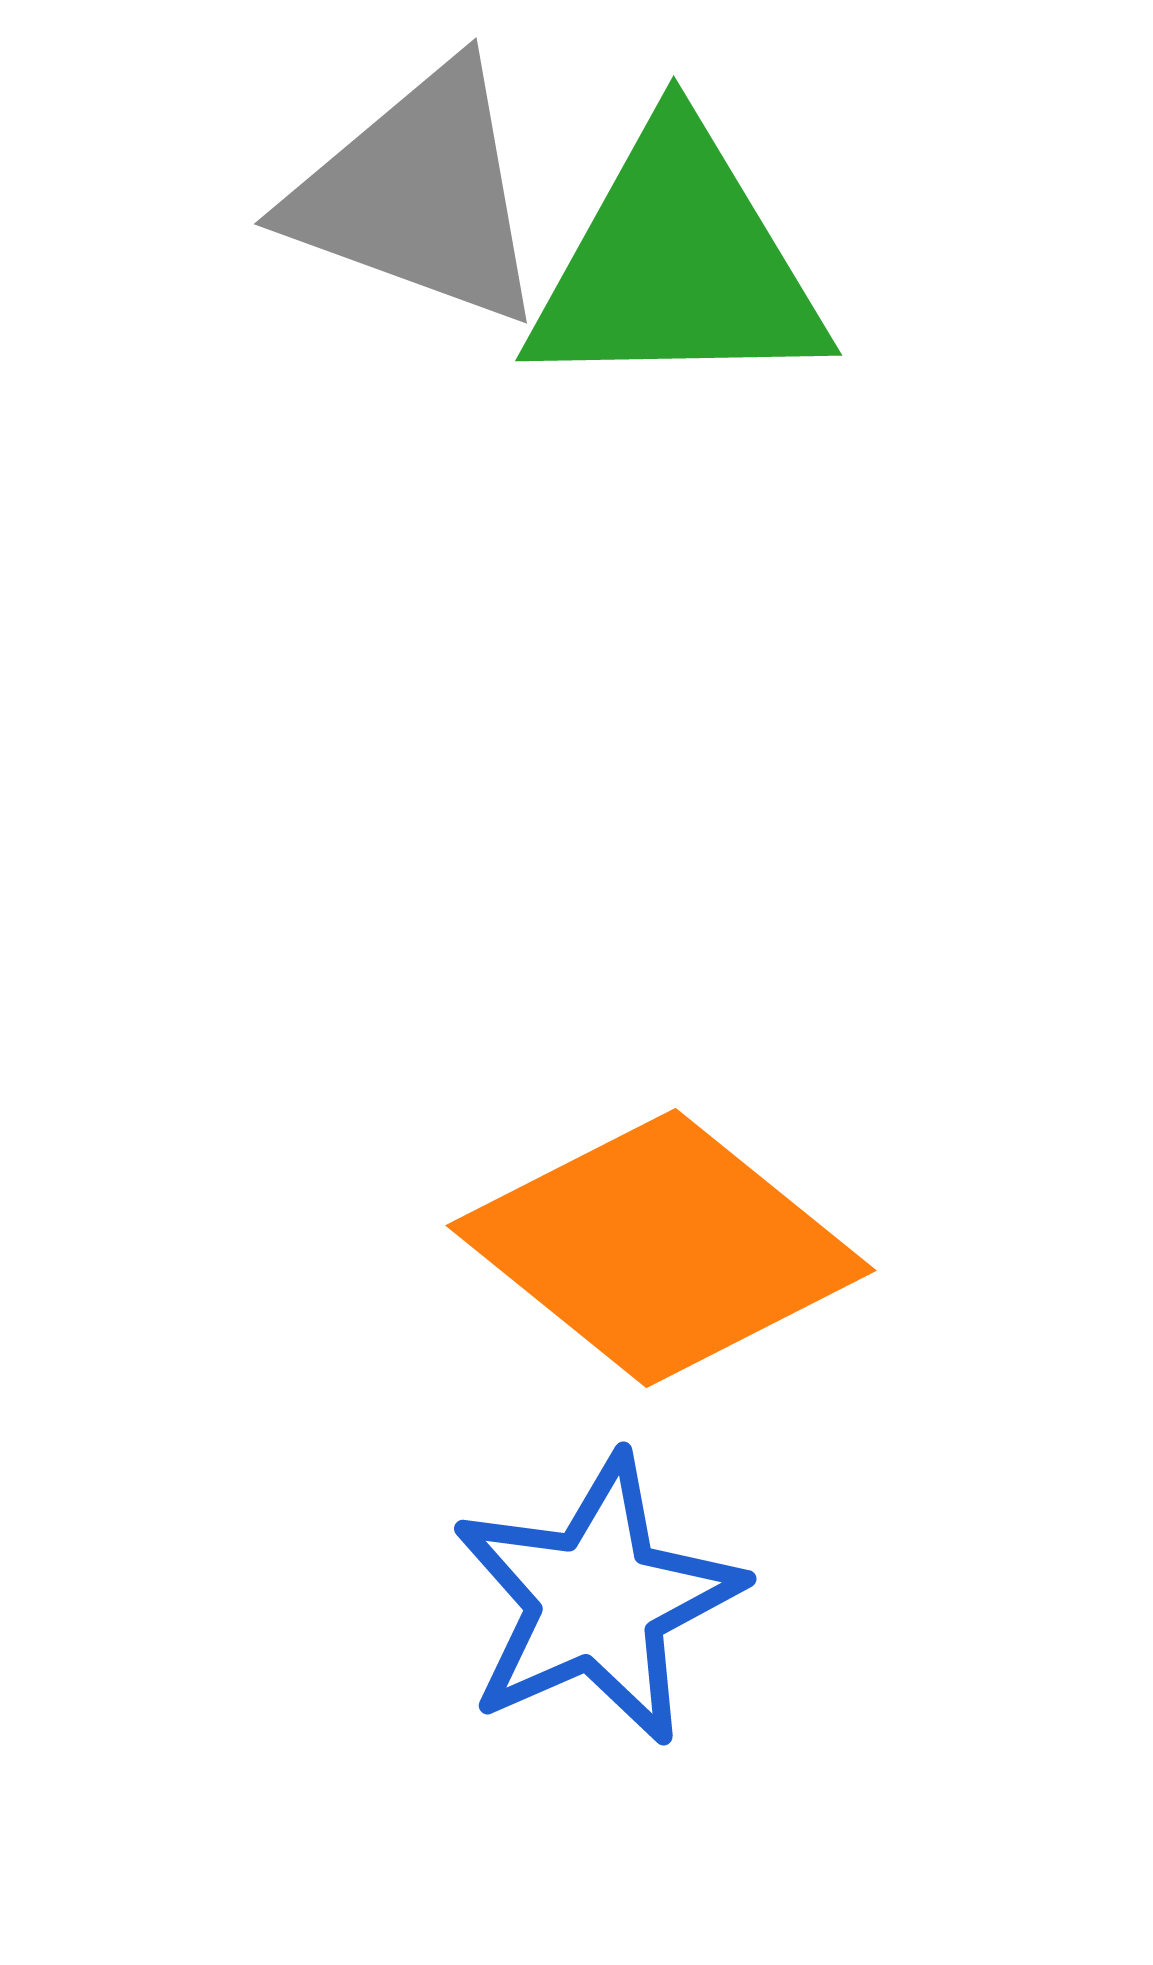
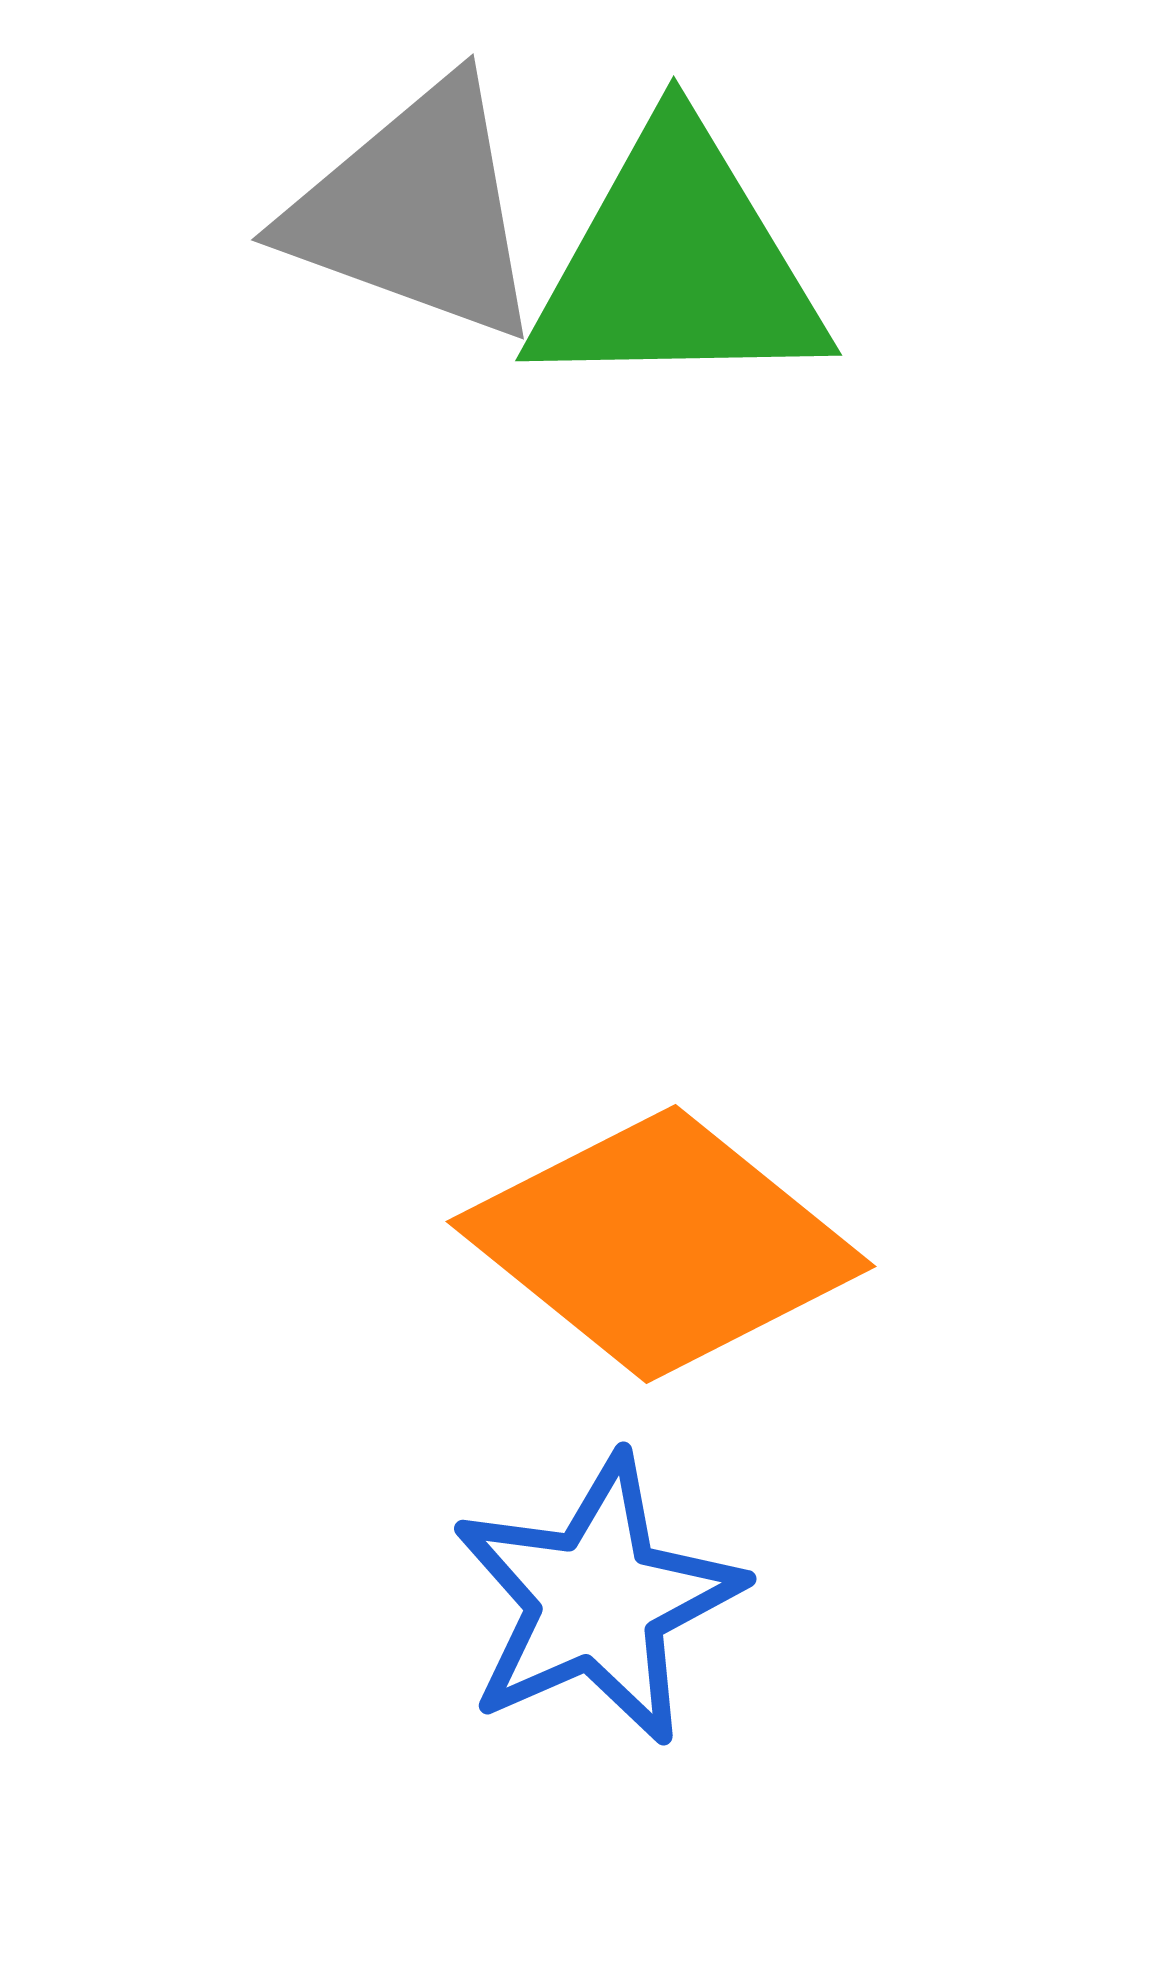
gray triangle: moved 3 px left, 16 px down
orange diamond: moved 4 px up
